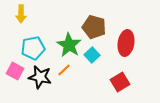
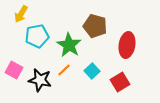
yellow arrow: rotated 30 degrees clockwise
brown pentagon: moved 1 px right, 1 px up
red ellipse: moved 1 px right, 2 px down
cyan pentagon: moved 4 px right, 12 px up
cyan square: moved 16 px down
pink square: moved 1 px left, 1 px up
black star: moved 3 px down
